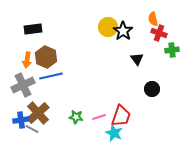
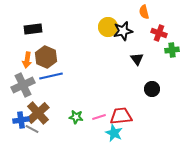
orange semicircle: moved 9 px left, 7 px up
black star: rotated 24 degrees clockwise
red trapezoid: rotated 115 degrees counterclockwise
